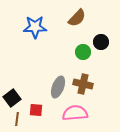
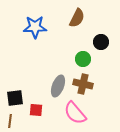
brown semicircle: rotated 18 degrees counterclockwise
green circle: moved 7 px down
gray ellipse: moved 1 px up
black square: moved 3 px right; rotated 30 degrees clockwise
pink semicircle: rotated 125 degrees counterclockwise
brown line: moved 7 px left, 2 px down
